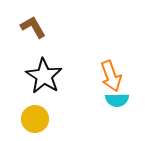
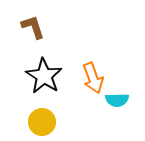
brown L-shape: rotated 12 degrees clockwise
orange arrow: moved 18 px left, 2 px down
yellow circle: moved 7 px right, 3 px down
